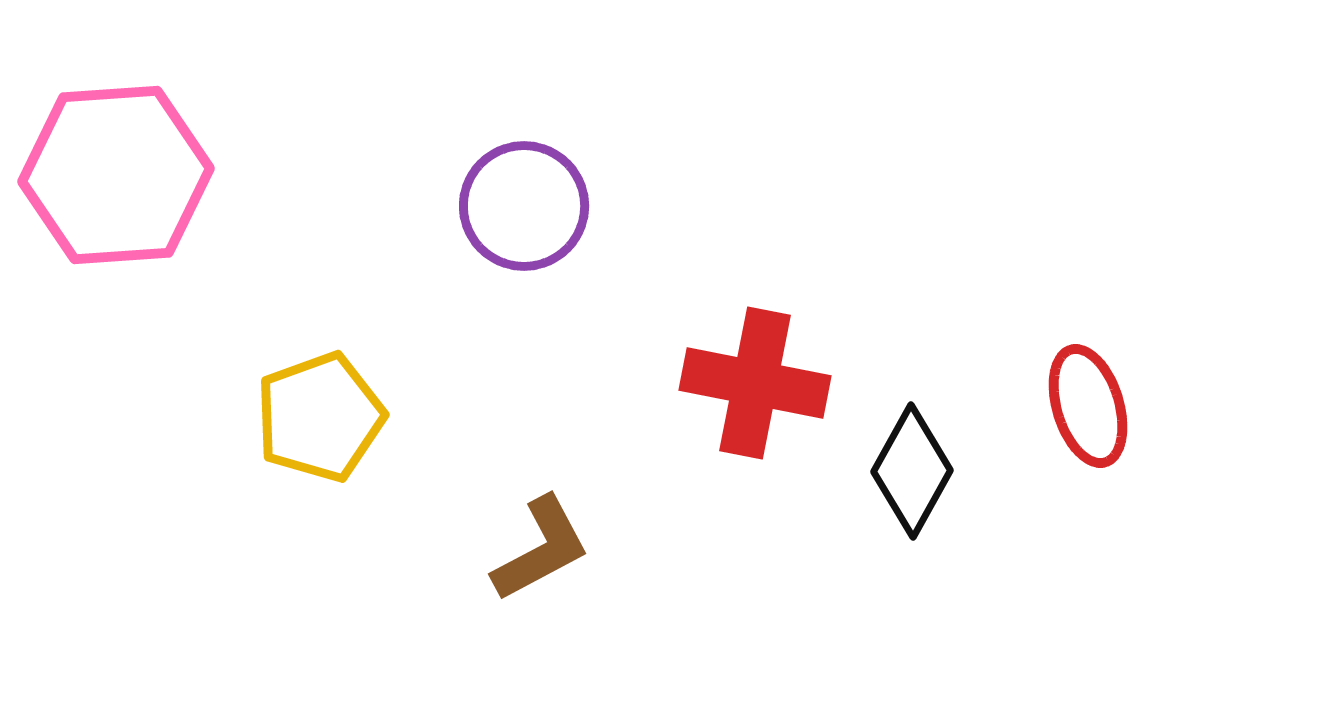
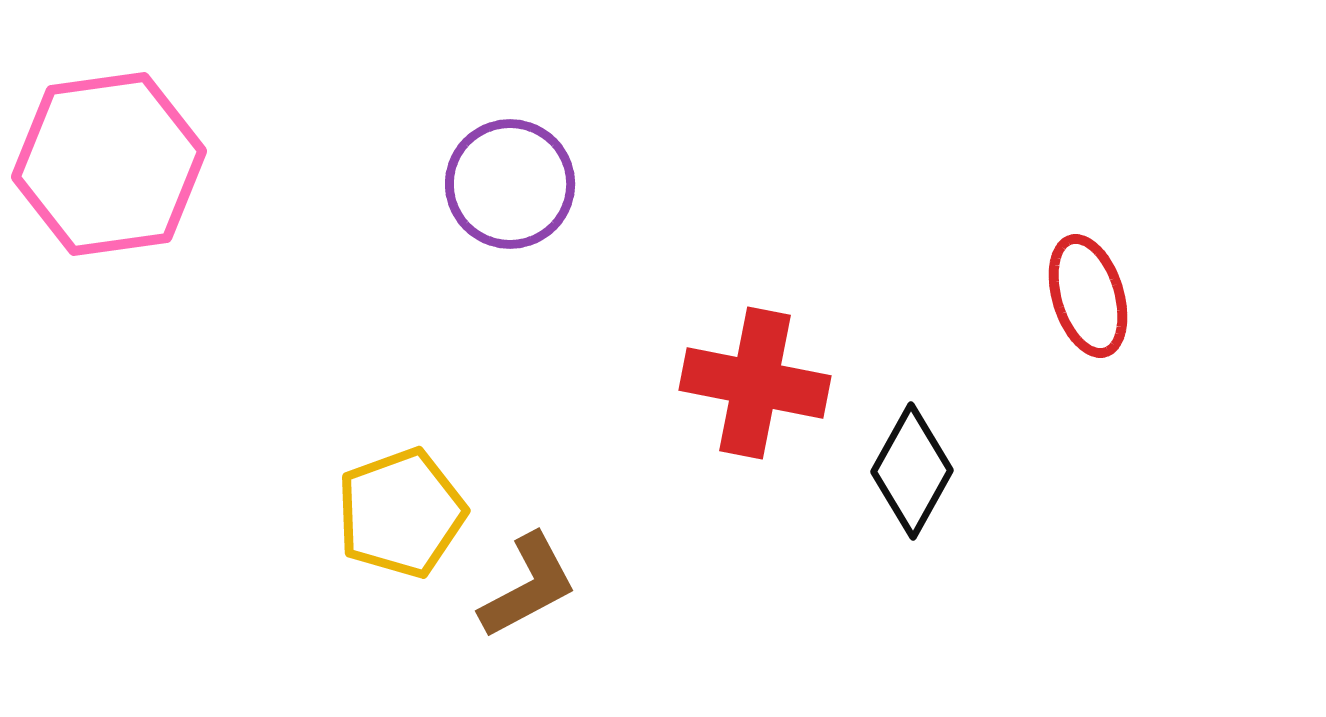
pink hexagon: moved 7 px left, 11 px up; rotated 4 degrees counterclockwise
purple circle: moved 14 px left, 22 px up
red ellipse: moved 110 px up
yellow pentagon: moved 81 px right, 96 px down
brown L-shape: moved 13 px left, 37 px down
